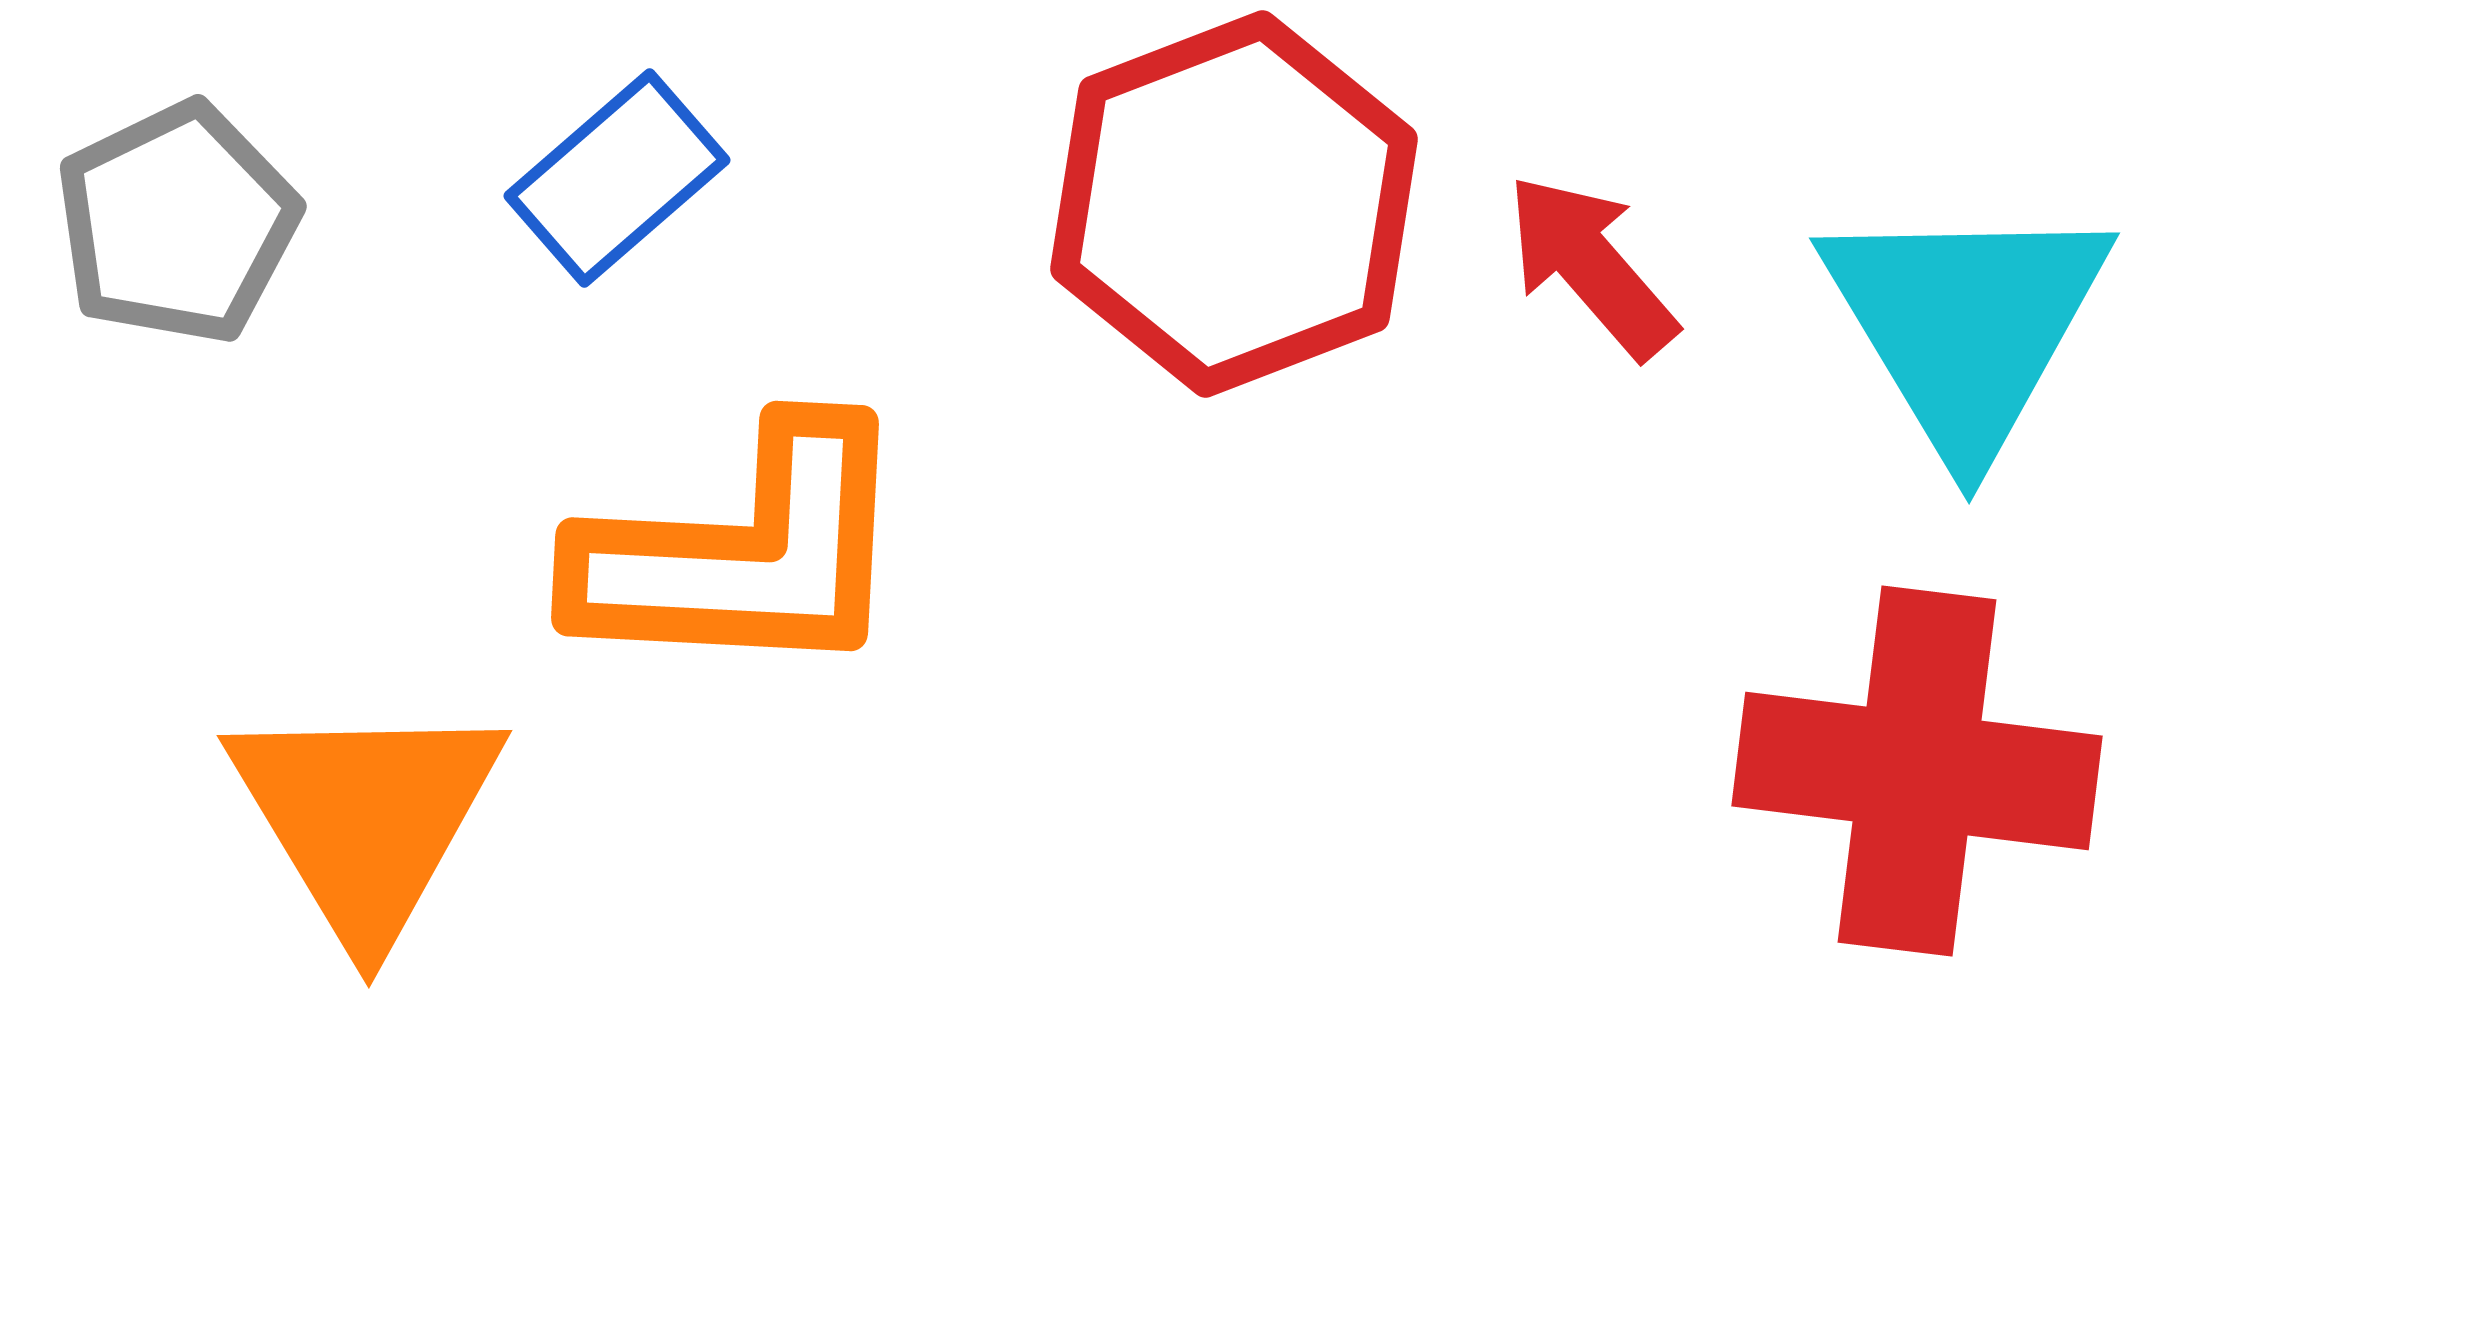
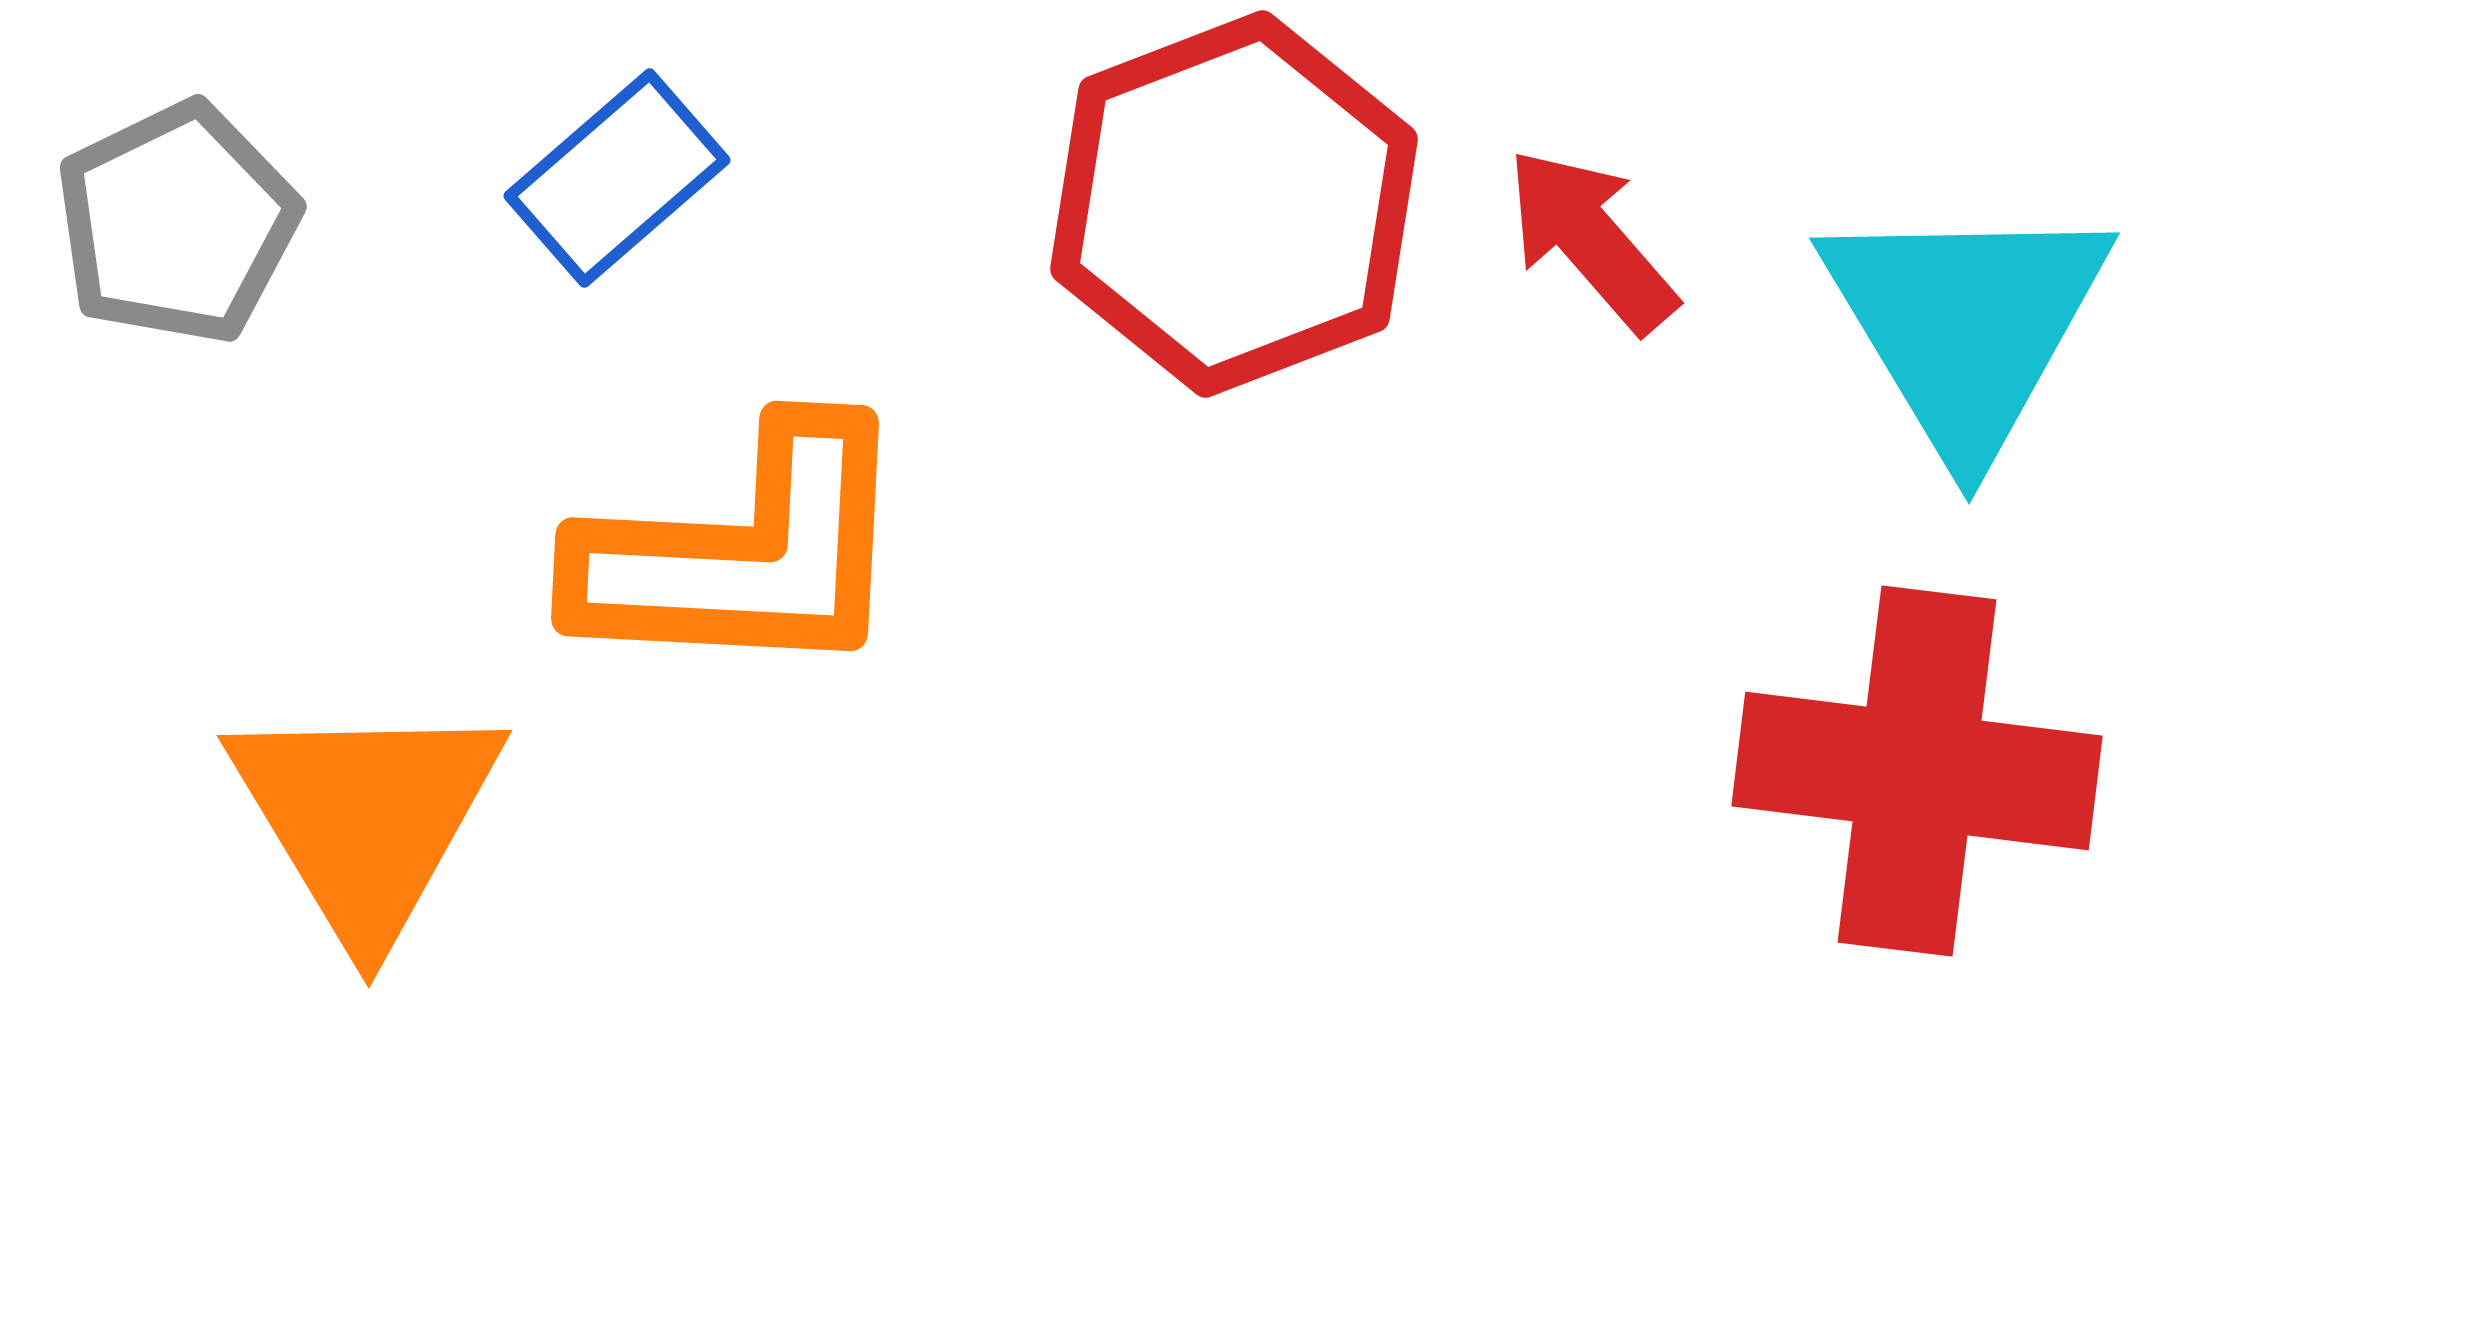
red arrow: moved 26 px up
